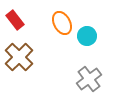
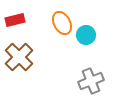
red rectangle: rotated 66 degrees counterclockwise
cyan circle: moved 1 px left, 1 px up
gray cross: moved 2 px right, 2 px down; rotated 15 degrees clockwise
